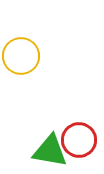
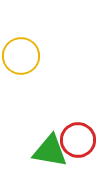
red circle: moved 1 px left
